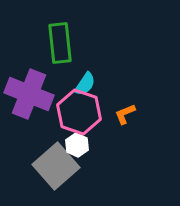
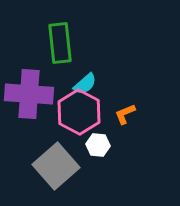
cyan semicircle: rotated 15 degrees clockwise
purple cross: rotated 18 degrees counterclockwise
pink hexagon: rotated 9 degrees clockwise
white hexagon: moved 21 px right; rotated 20 degrees counterclockwise
